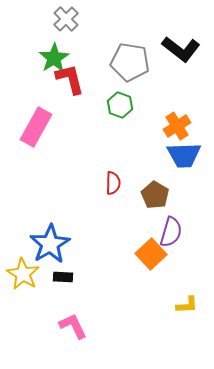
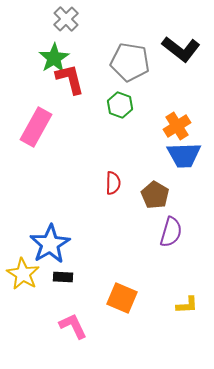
orange square: moved 29 px left, 44 px down; rotated 24 degrees counterclockwise
